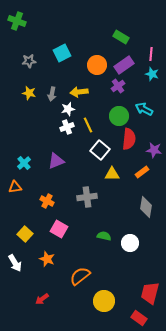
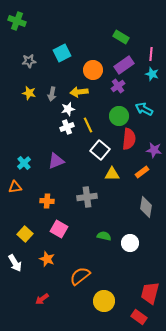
orange circle: moved 4 px left, 5 px down
orange cross: rotated 24 degrees counterclockwise
red rectangle: moved 1 px up
